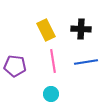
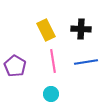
purple pentagon: rotated 25 degrees clockwise
